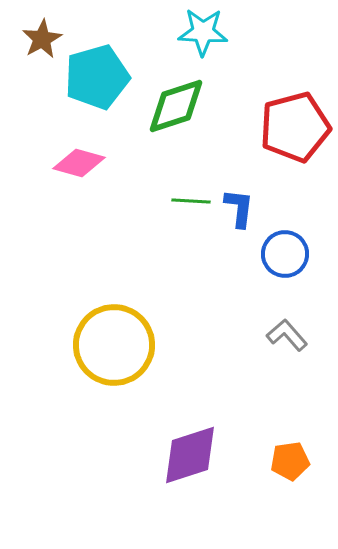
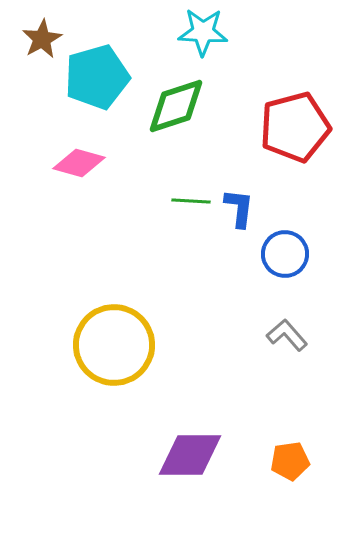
purple diamond: rotated 18 degrees clockwise
